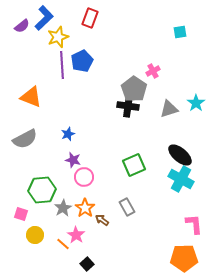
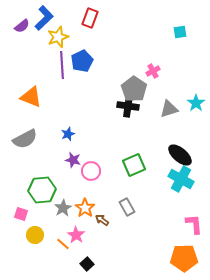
pink circle: moved 7 px right, 6 px up
